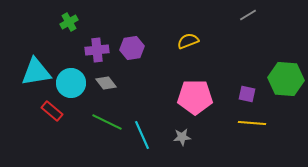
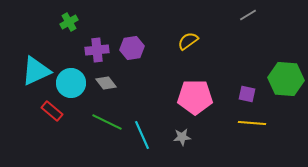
yellow semicircle: rotated 15 degrees counterclockwise
cyan triangle: moved 1 px up; rotated 16 degrees counterclockwise
